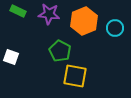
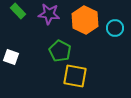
green rectangle: rotated 21 degrees clockwise
orange hexagon: moved 1 px right, 1 px up; rotated 12 degrees counterclockwise
